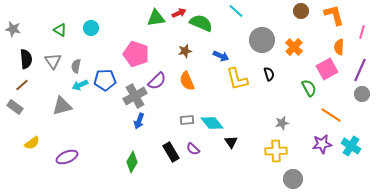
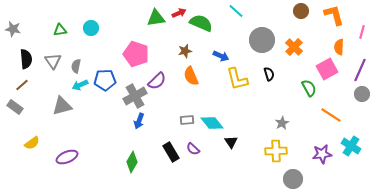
green triangle at (60, 30): rotated 40 degrees counterclockwise
orange semicircle at (187, 81): moved 4 px right, 5 px up
gray star at (282, 123): rotated 16 degrees counterclockwise
purple star at (322, 144): moved 10 px down
